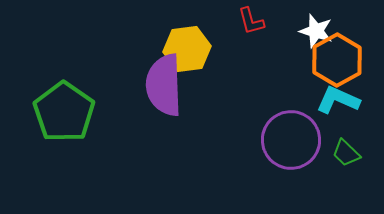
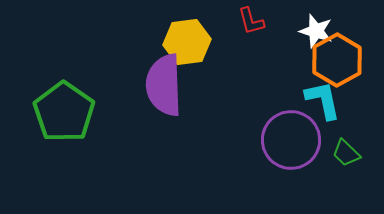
yellow hexagon: moved 7 px up
cyan L-shape: moved 15 px left; rotated 54 degrees clockwise
